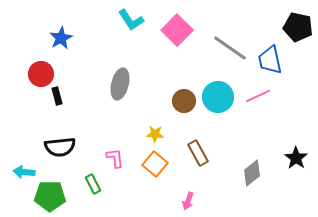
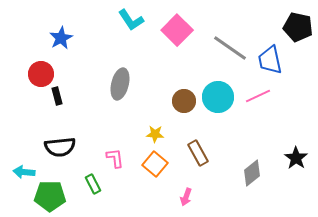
pink arrow: moved 2 px left, 4 px up
